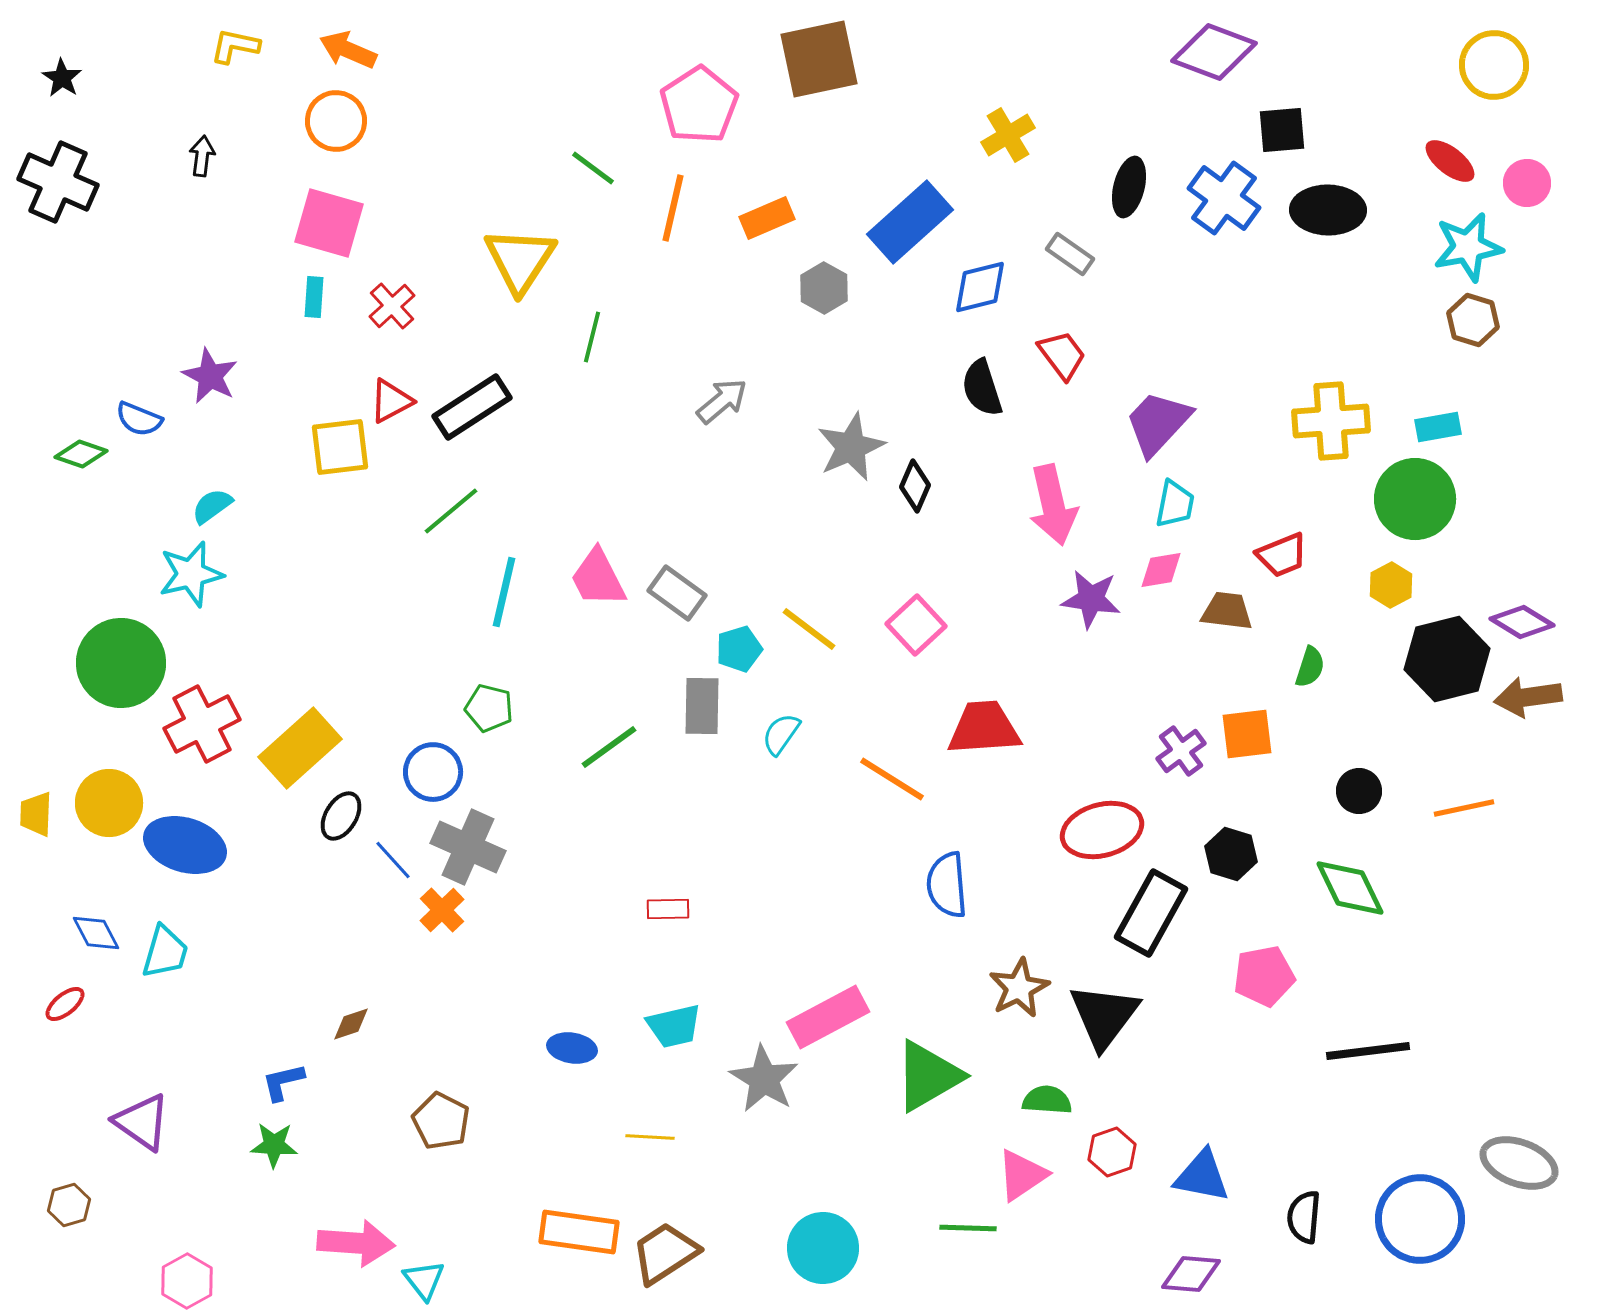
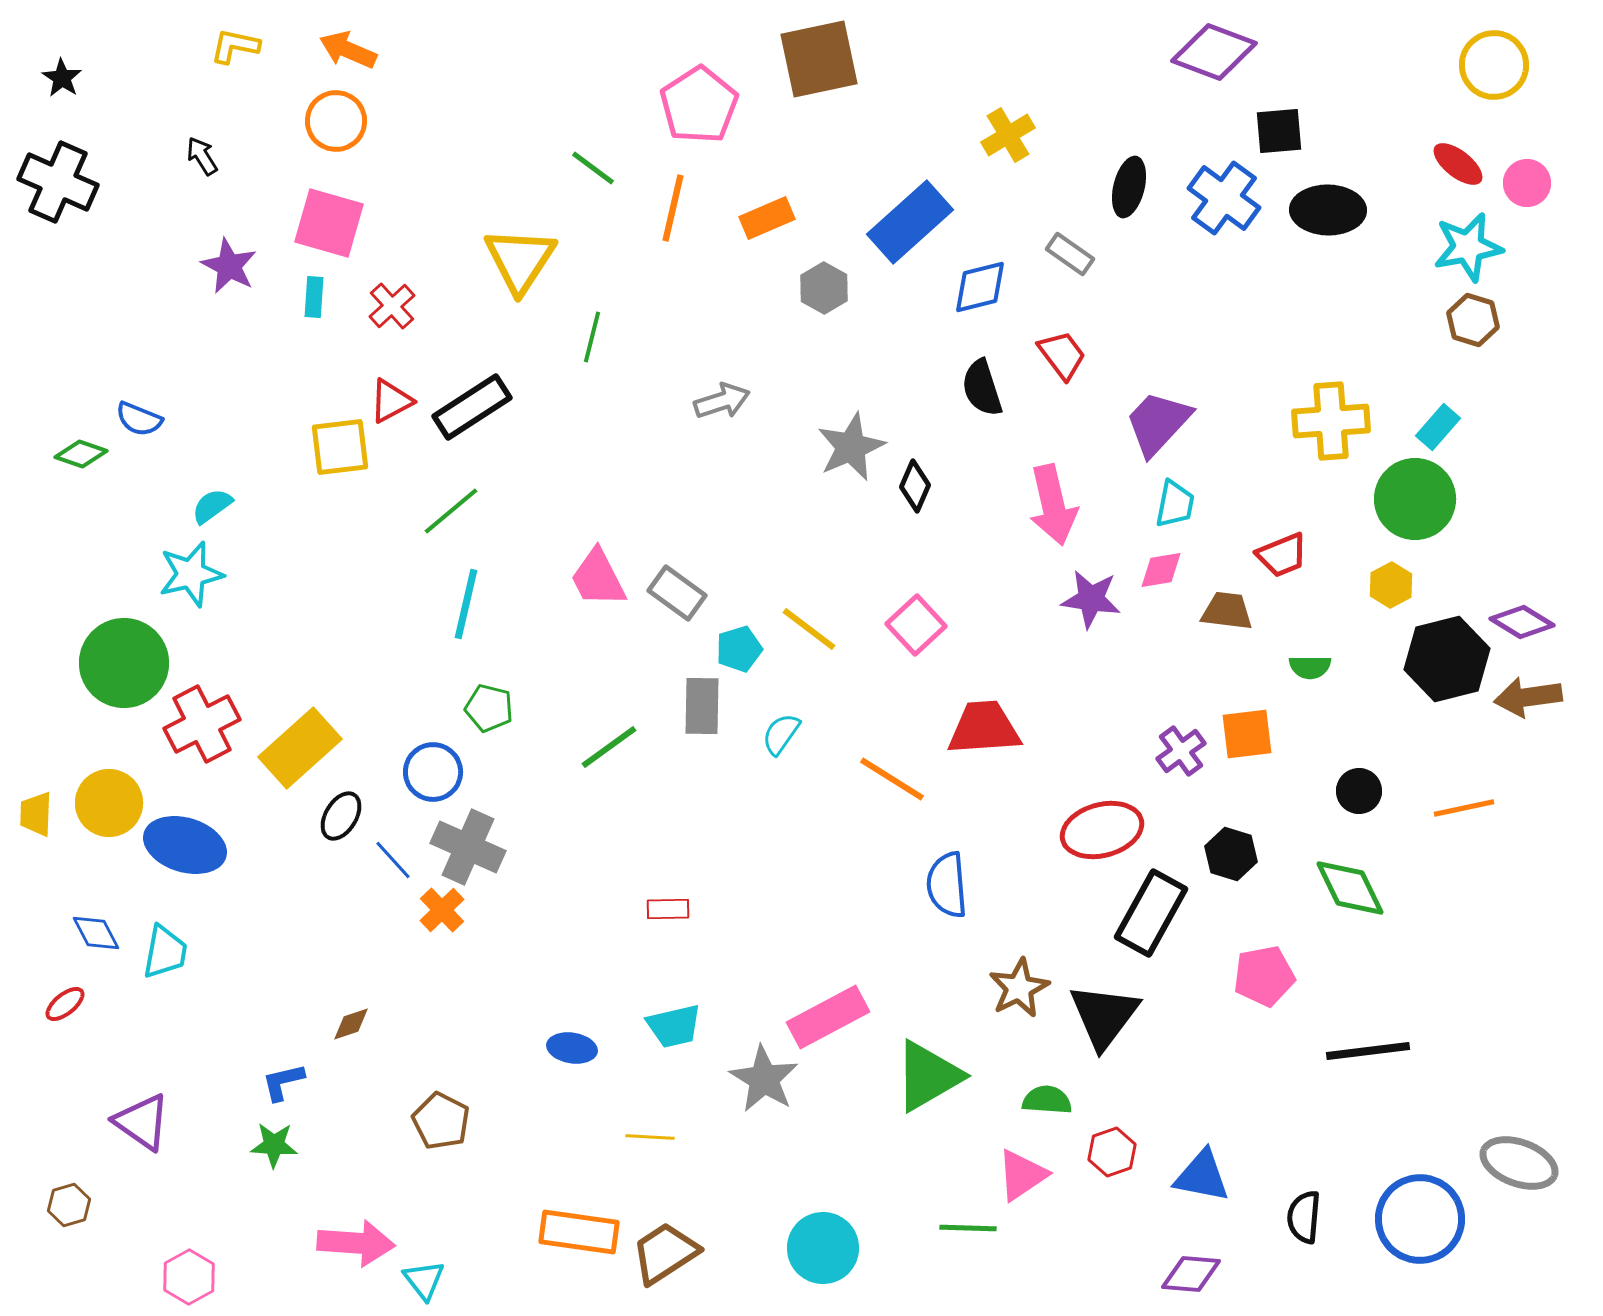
black square at (1282, 130): moved 3 px left, 1 px down
black arrow at (202, 156): rotated 39 degrees counterclockwise
red ellipse at (1450, 161): moved 8 px right, 3 px down
purple star at (210, 376): moved 19 px right, 110 px up
gray arrow at (722, 401): rotated 22 degrees clockwise
cyan rectangle at (1438, 427): rotated 39 degrees counterclockwise
cyan line at (504, 592): moved 38 px left, 12 px down
green circle at (121, 663): moved 3 px right
green semicircle at (1310, 667): rotated 72 degrees clockwise
cyan trapezoid at (165, 952): rotated 6 degrees counterclockwise
pink hexagon at (187, 1281): moved 2 px right, 4 px up
